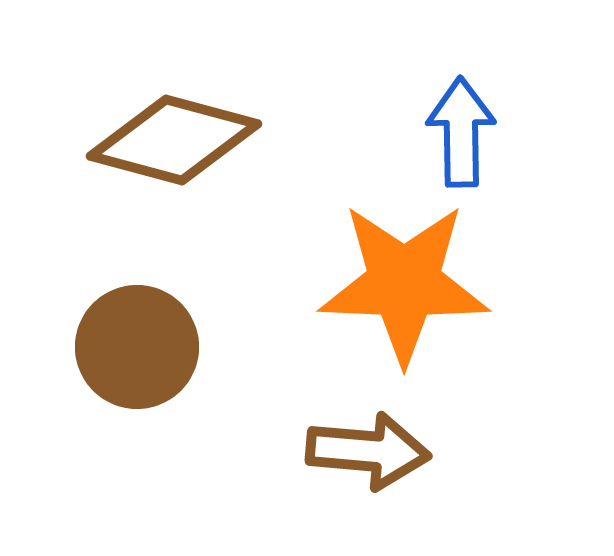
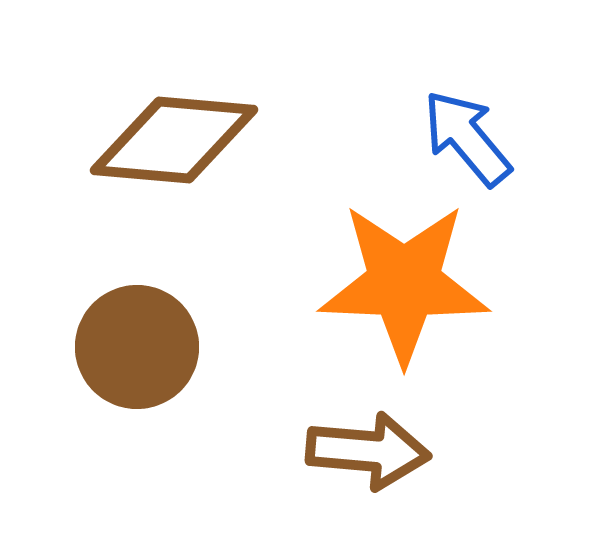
blue arrow: moved 6 px right, 6 px down; rotated 39 degrees counterclockwise
brown diamond: rotated 10 degrees counterclockwise
